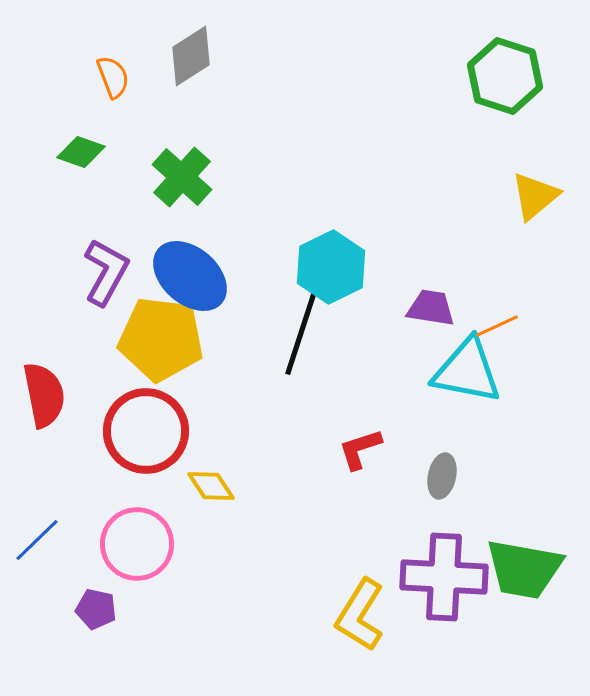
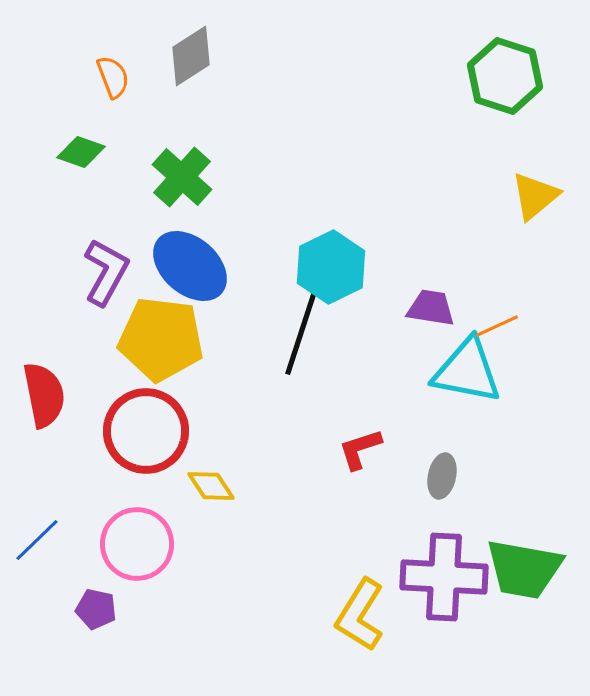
blue ellipse: moved 10 px up
